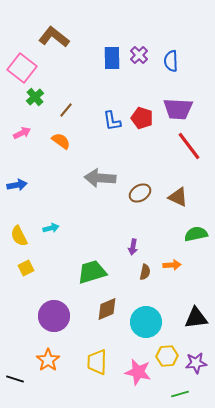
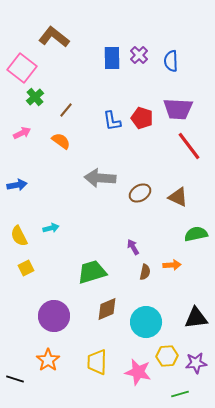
purple arrow: rotated 140 degrees clockwise
